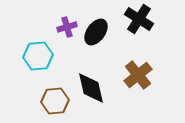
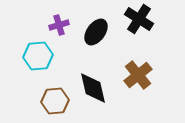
purple cross: moved 8 px left, 2 px up
black diamond: moved 2 px right
